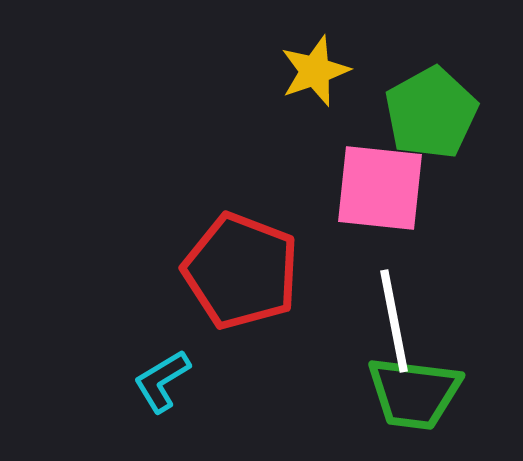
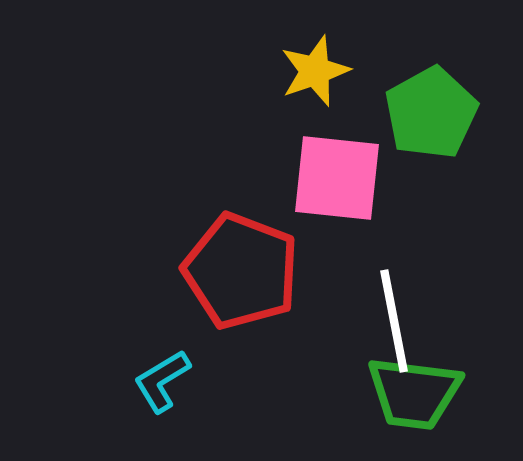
pink square: moved 43 px left, 10 px up
